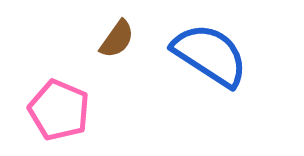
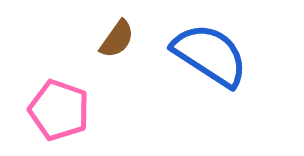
pink pentagon: rotated 4 degrees counterclockwise
